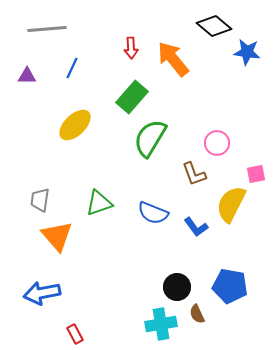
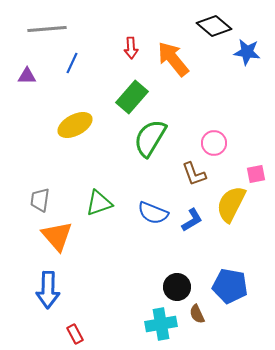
blue line: moved 5 px up
yellow ellipse: rotated 16 degrees clockwise
pink circle: moved 3 px left
blue L-shape: moved 4 px left, 7 px up; rotated 85 degrees counterclockwise
blue arrow: moved 6 px right, 3 px up; rotated 78 degrees counterclockwise
